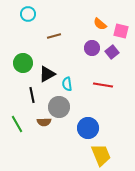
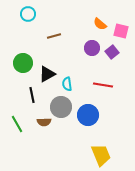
gray circle: moved 2 px right
blue circle: moved 13 px up
